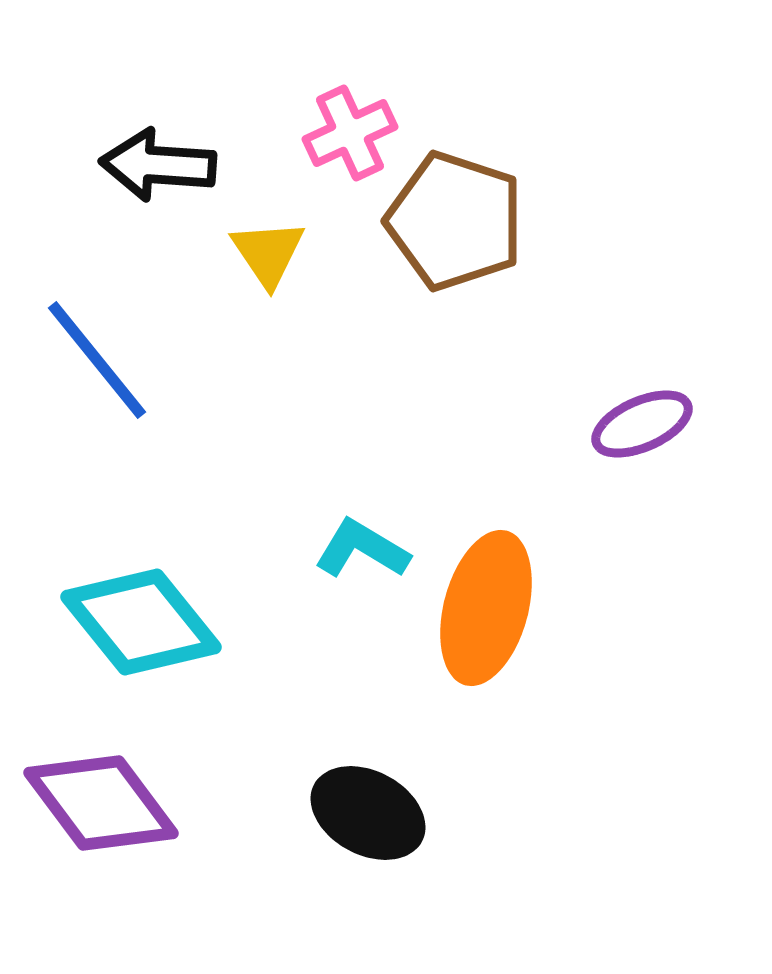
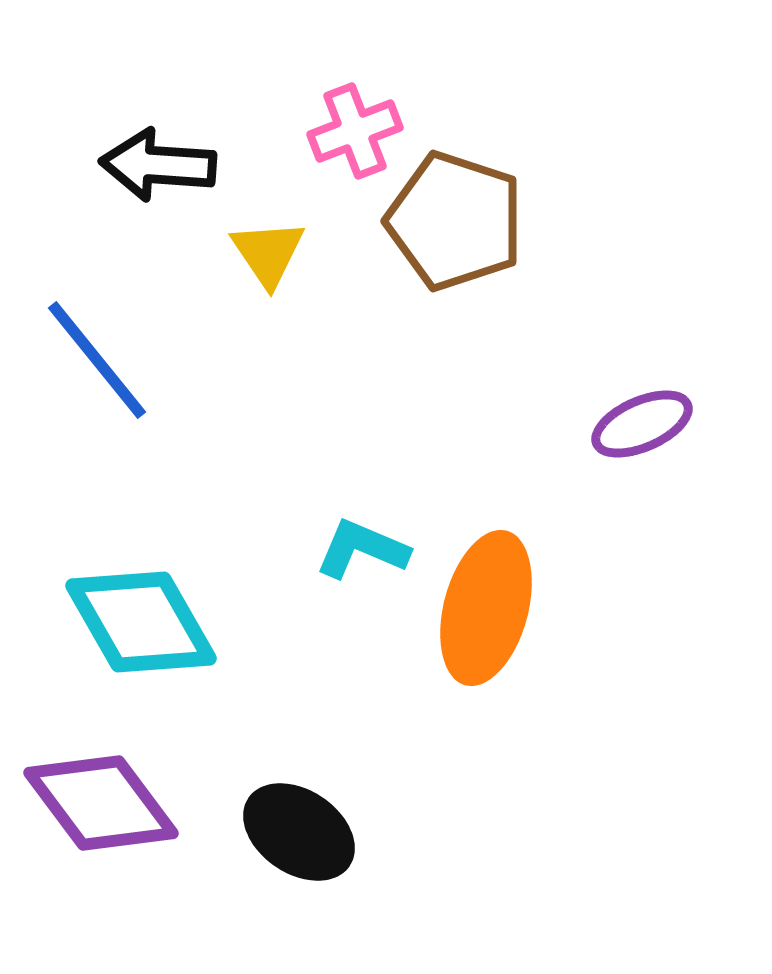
pink cross: moved 5 px right, 2 px up; rotated 4 degrees clockwise
cyan L-shape: rotated 8 degrees counterclockwise
cyan diamond: rotated 9 degrees clockwise
black ellipse: moved 69 px left, 19 px down; rotated 6 degrees clockwise
